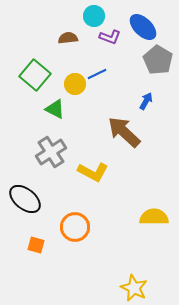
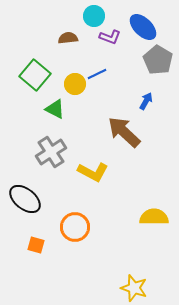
yellow star: rotated 8 degrees counterclockwise
